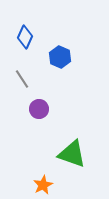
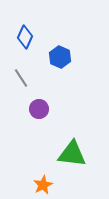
gray line: moved 1 px left, 1 px up
green triangle: rotated 12 degrees counterclockwise
